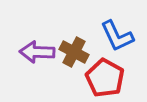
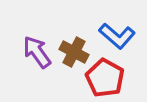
blue L-shape: rotated 24 degrees counterclockwise
purple arrow: rotated 52 degrees clockwise
